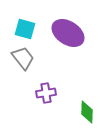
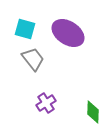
gray trapezoid: moved 10 px right, 1 px down
purple cross: moved 10 px down; rotated 24 degrees counterclockwise
green diamond: moved 6 px right
